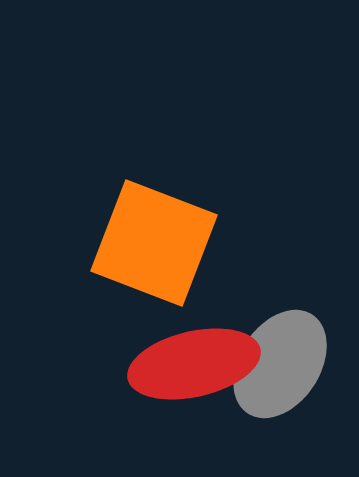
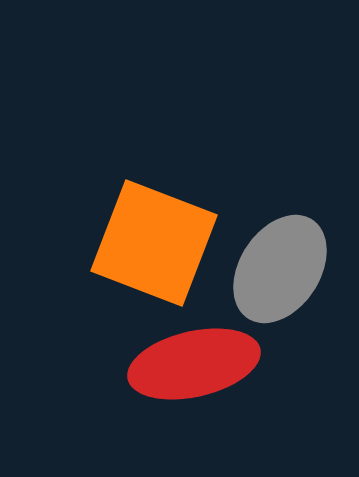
gray ellipse: moved 95 px up
